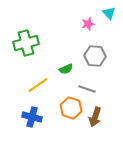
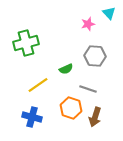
gray line: moved 1 px right
